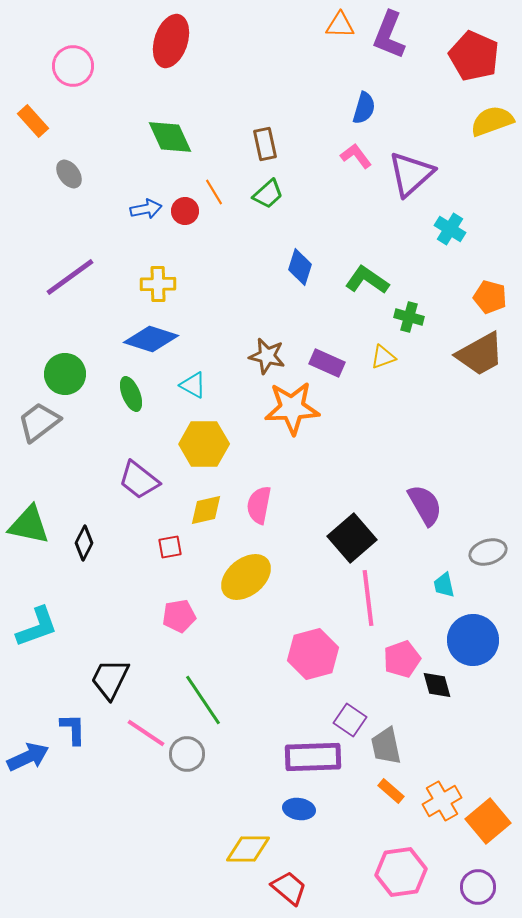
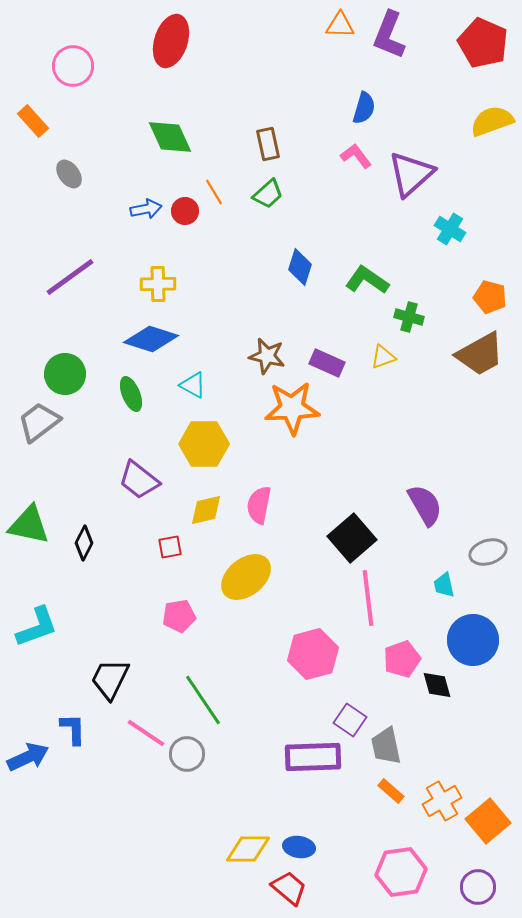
red pentagon at (474, 56): moved 9 px right, 13 px up
brown rectangle at (265, 144): moved 3 px right
blue ellipse at (299, 809): moved 38 px down
